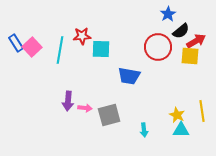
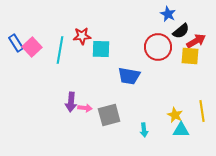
blue star: rotated 14 degrees counterclockwise
purple arrow: moved 3 px right, 1 px down
yellow star: moved 2 px left
